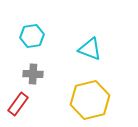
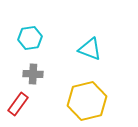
cyan hexagon: moved 2 px left, 2 px down
yellow hexagon: moved 3 px left, 1 px down
